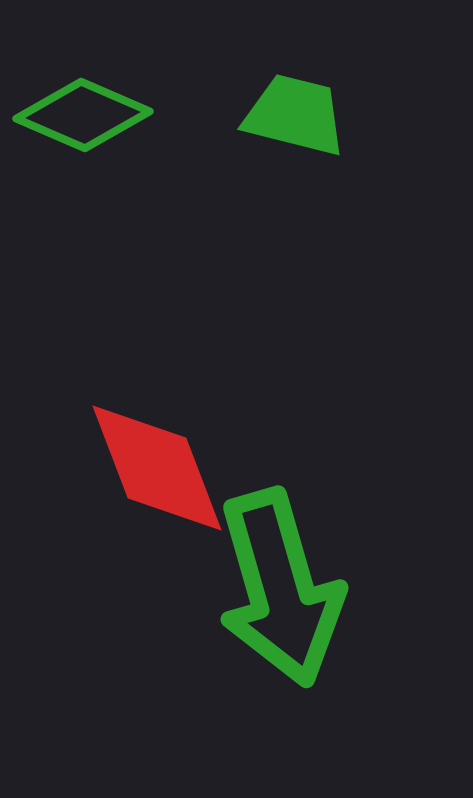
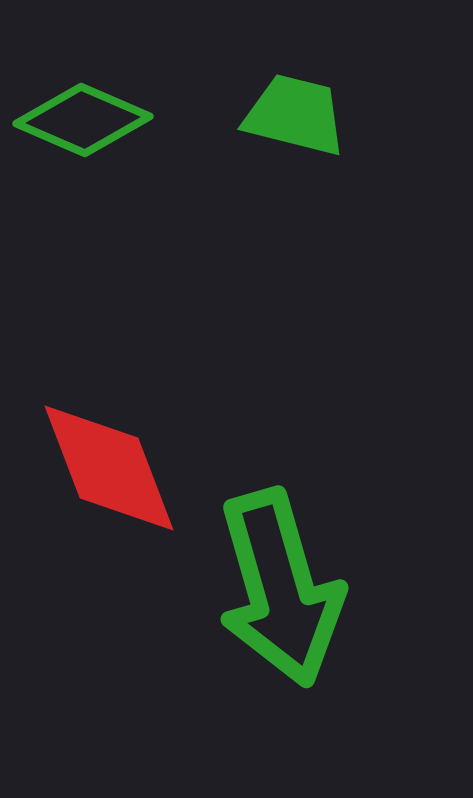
green diamond: moved 5 px down
red diamond: moved 48 px left
